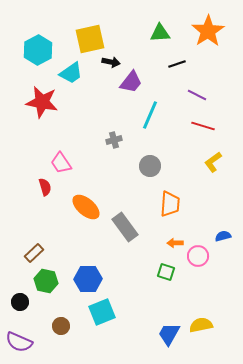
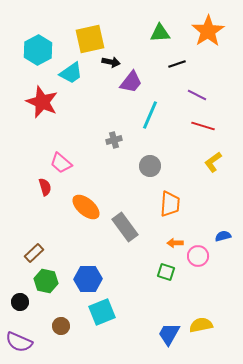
red star: rotated 12 degrees clockwise
pink trapezoid: rotated 15 degrees counterclockwise
